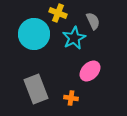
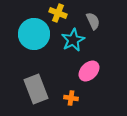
cyan star: moved 1 px left, 2 px down
pink ellipse: moved 1 px left
